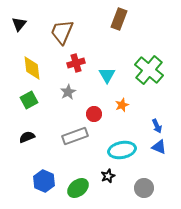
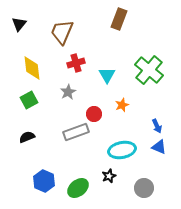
gray rectangle: moved 1 px right, 4 px up
black star: moved 1 px right
